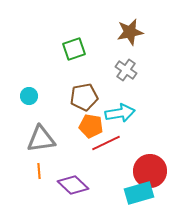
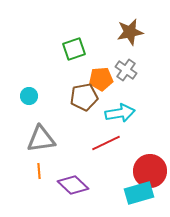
orange pentagon: moved 10 px right, 47 px up; rotated 15 degrees counterclockwise
